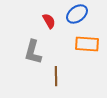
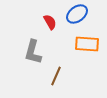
red semicircle: moved 1 px right, 1 px down
brown line: rotated 24 degrees clockwise
